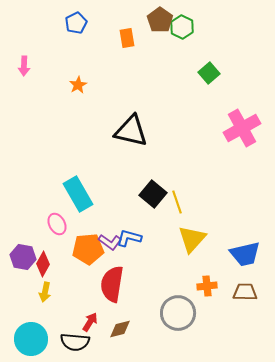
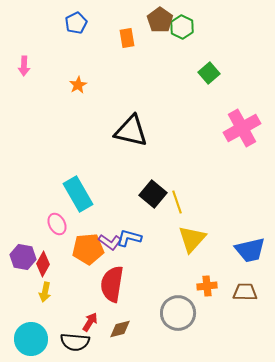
blue trapezoid: moved 5 px right, 4 px up
